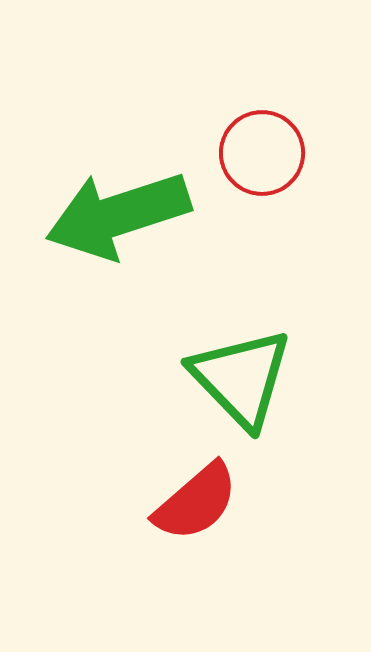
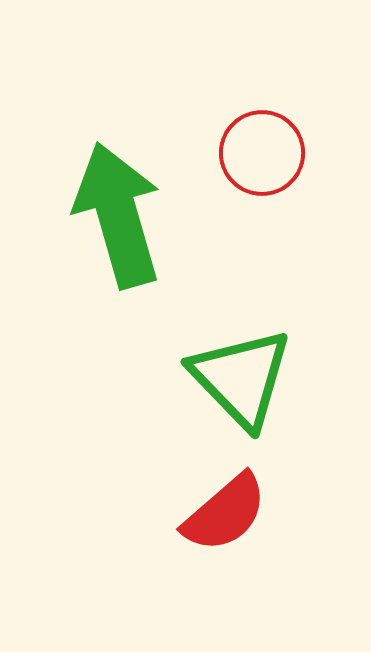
green arrow: rotated 92 degrees clockwise
red semicircle: moved 29 px right, 11 px down
